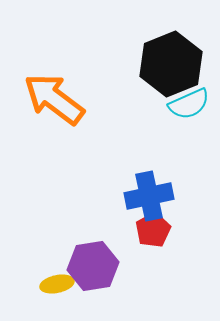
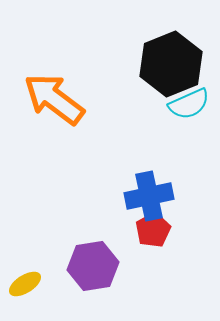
yellow ellipse: moved 32 px left; rotated 20 degrees counterclockwise
